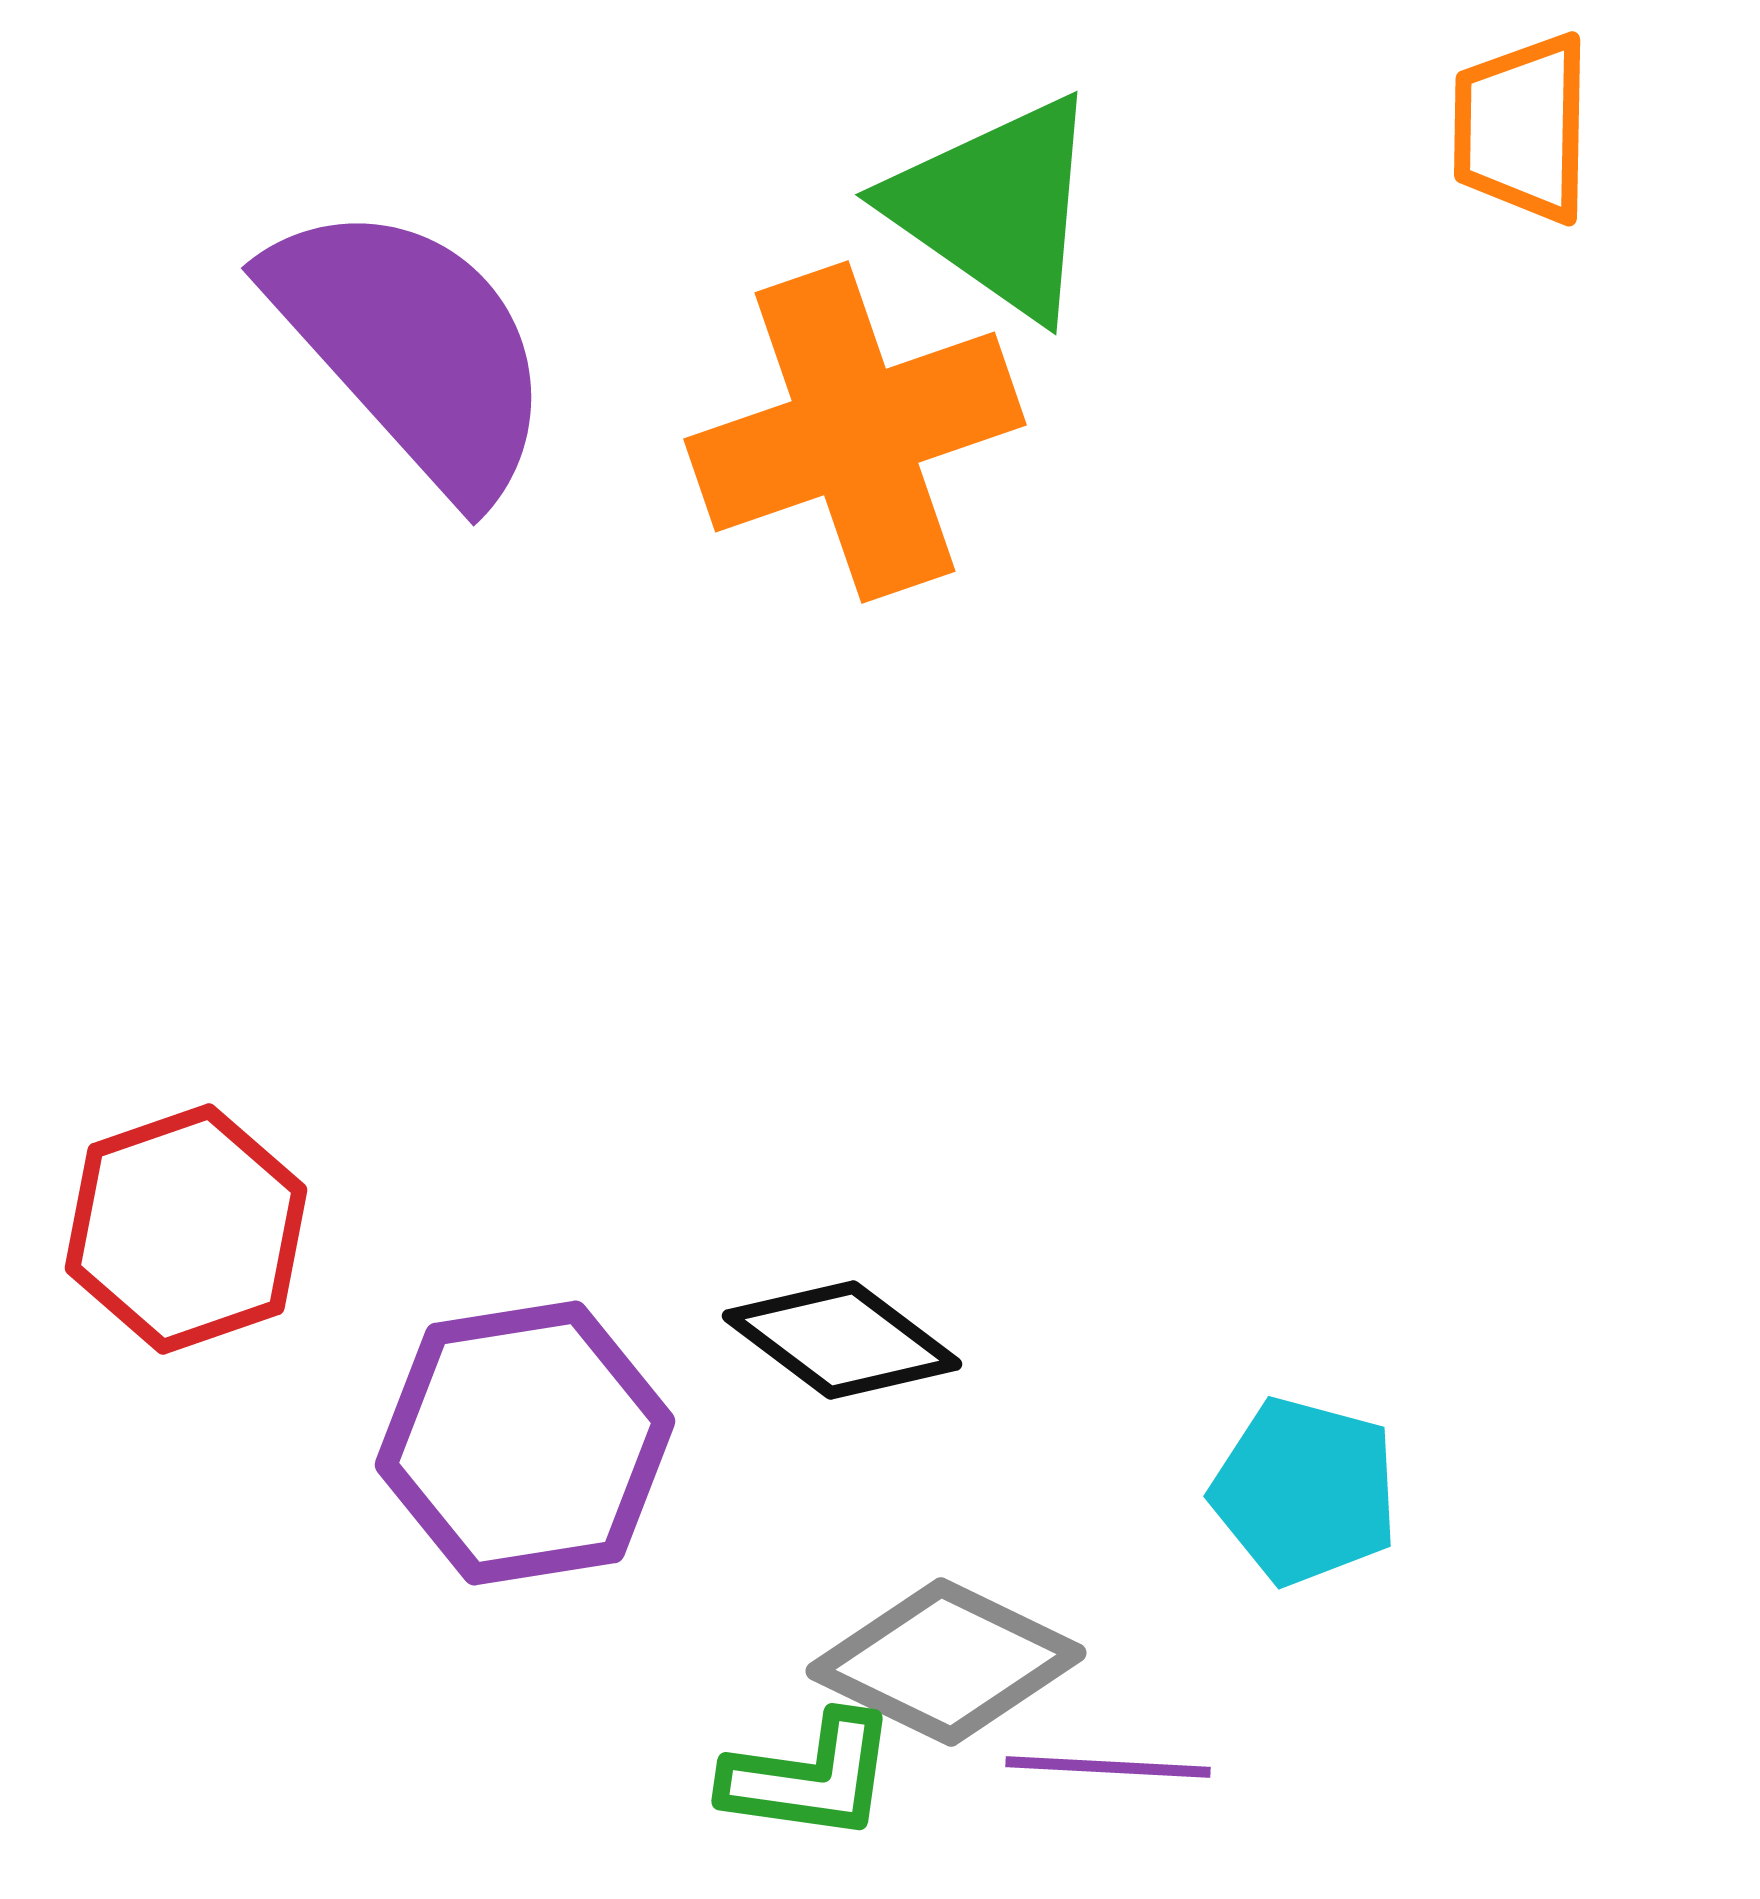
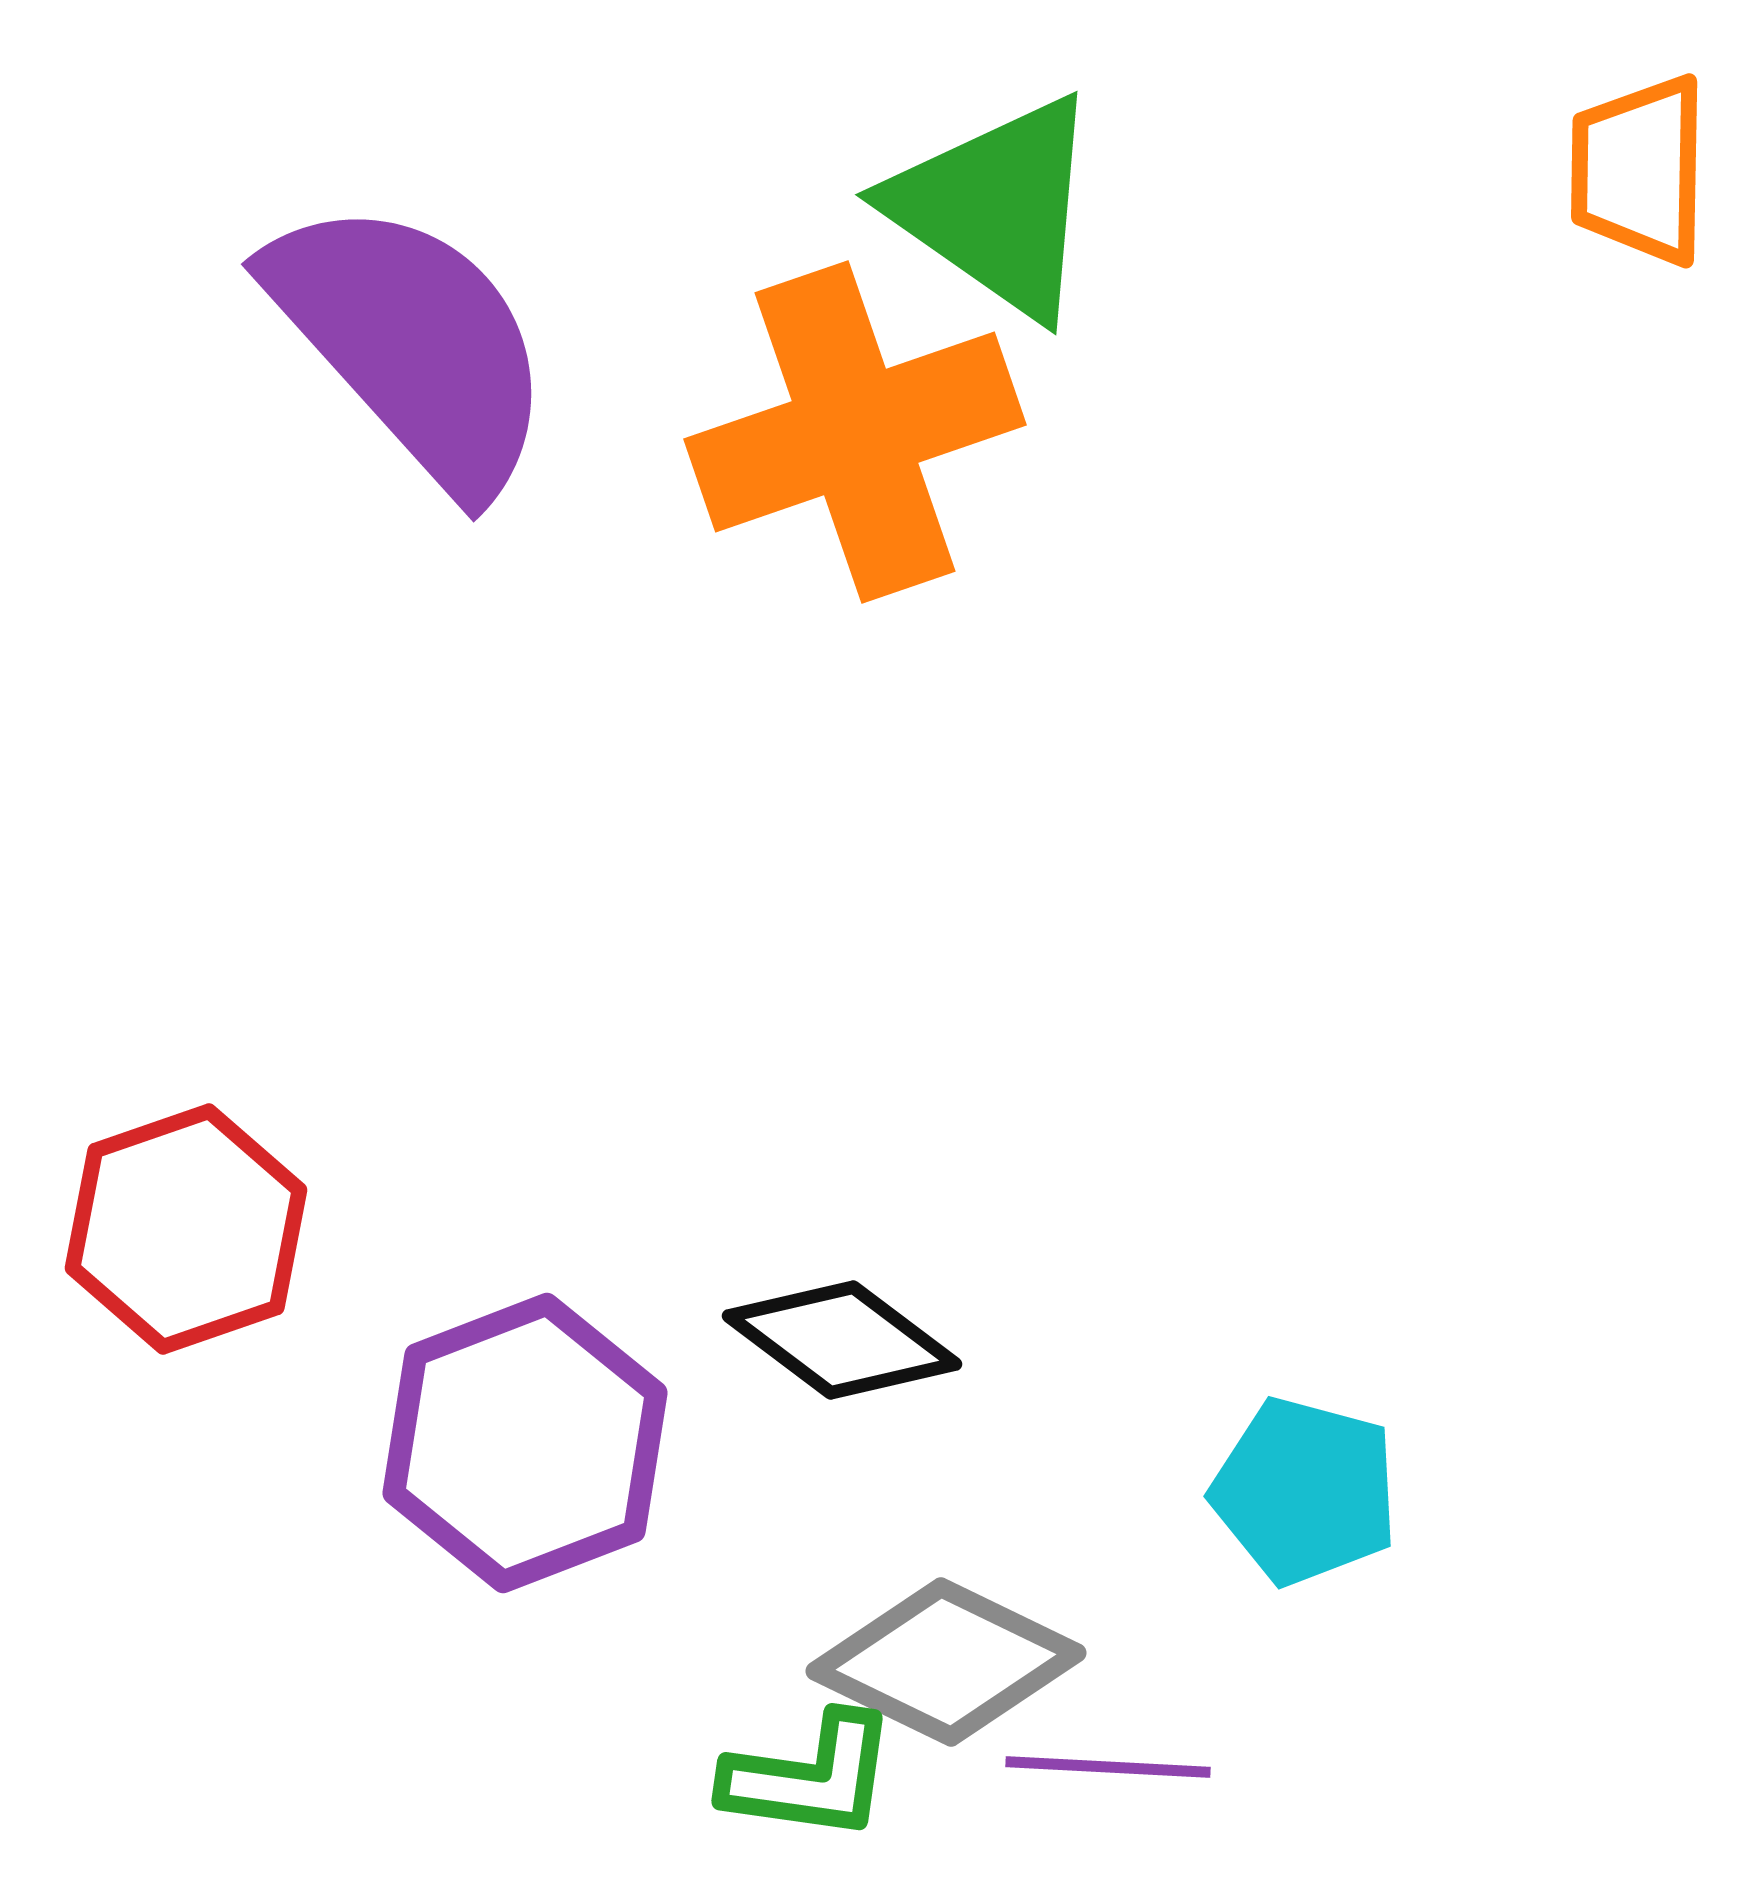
orange trapezoid: moved 117 px right, 42 px down
purple semicircle: moved 4 px up
purple hexagon: rotated 12 degrees counterclockwise
